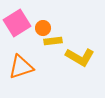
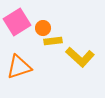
pink square: moved 1 px up
yellow L-shape: rotated 12 degrees clockwise
orange triangle: moved 2 px left
